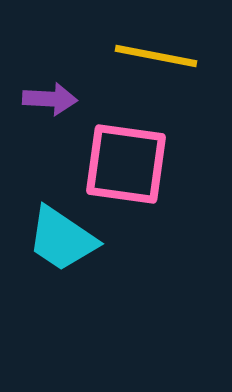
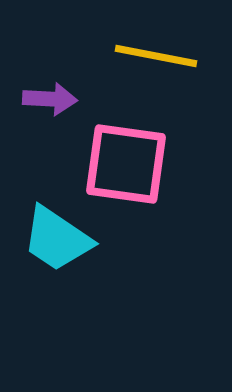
cyan trapezoid: moved 5 px left
